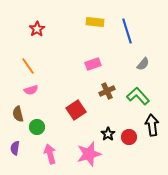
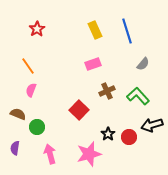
yellow rectangle: moved 8 px down; rotated 60 degrees clockwise
pink semicircle: rotated 128 degrees clockwise
red square: moved 3 px right; rotated 12 degrees counterclockwise
brown semicircle: rotated 126 degrees clockwise
black arrow: rotated 100 degrees counterclockwise
